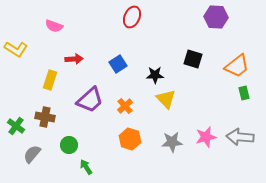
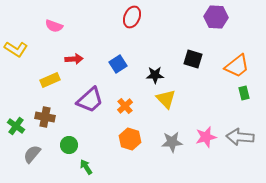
yellow rectangle: rotated 48 degrees clockwise
